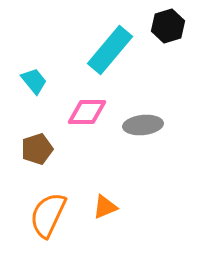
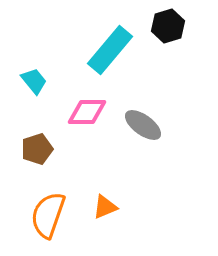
gray ellipse: rotated 42 degrees clockwise
orange semicircle: rotated 6 degrees counterclockwise
